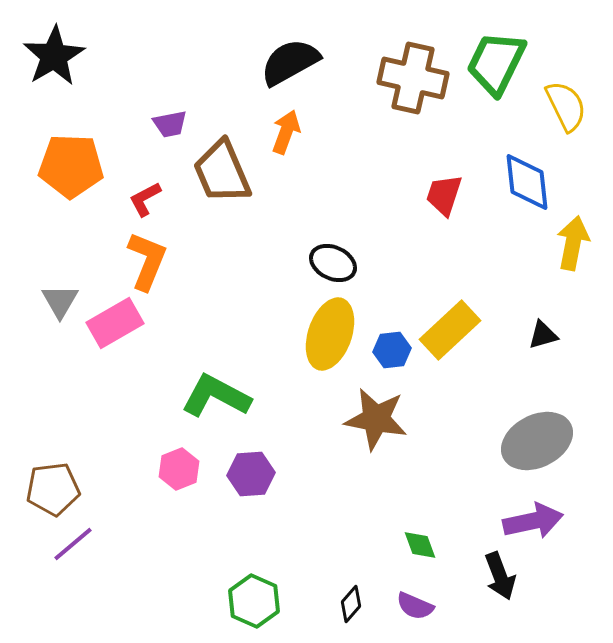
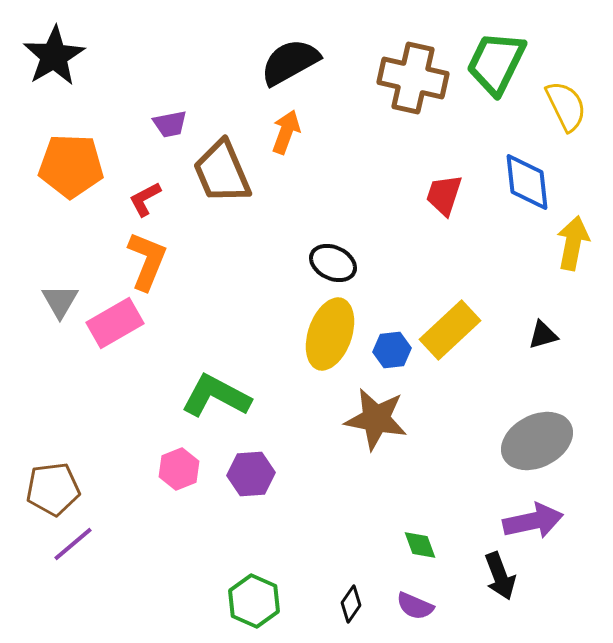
black diamond: rotated 6 degrees counterclockwise
